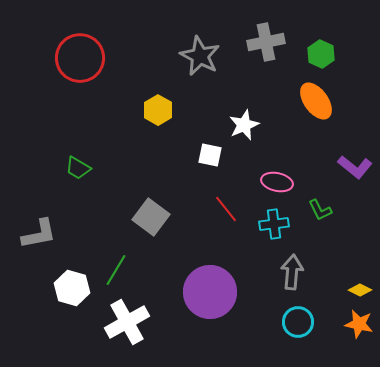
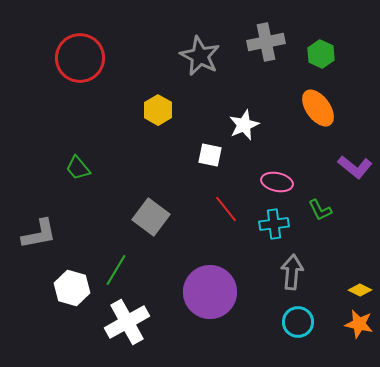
orange ellipse: moved 2 px right, 7 px down
green trapezoid: rotated 20 degrees clockwise
